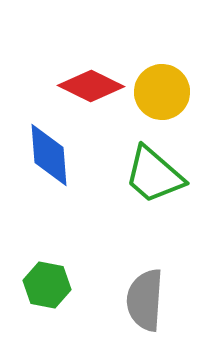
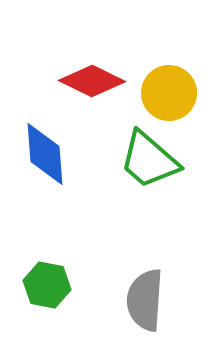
red diamond: moved 1 px right, 5 px up
yellow circle: moved 7 px right, 1 px down
blue diamond: moved 4 px left, 1 px up
green trapezoid: moved 5 px left, 15 px up
